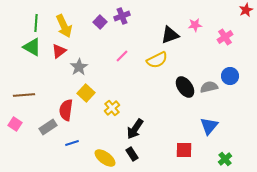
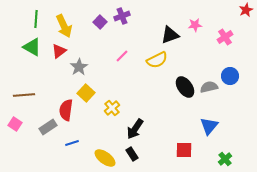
green line: moved 4 px up
